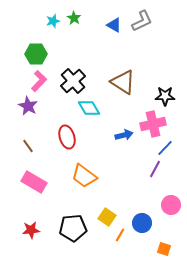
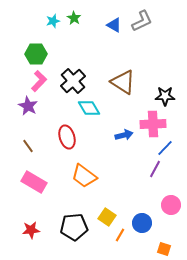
pink cross: rotated 10 degrees clockwise
black pentagon: moved 1 px right, 1 px up
